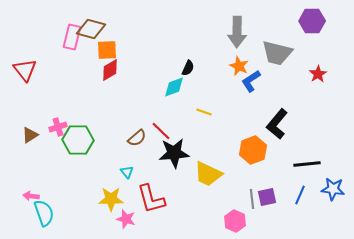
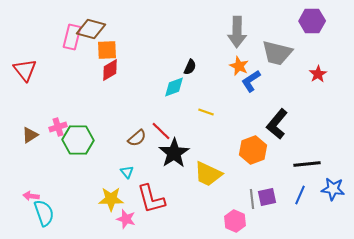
black semicircle: moved 2 px right, 1 px up
yellow line: moved 2 px right
black star: rotated 28 degrees counterclockwise
